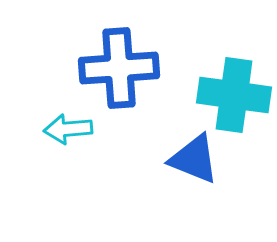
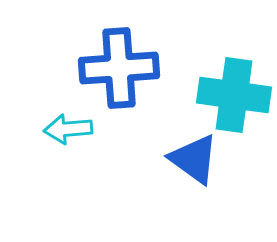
blue triangle: rotated 14 degrees clockwise
